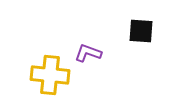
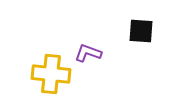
yellow cross: moved 1 px right, 1 px up
